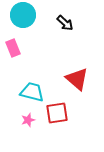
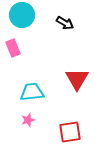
cyan circle: moved 1 px left
black arrow: rotated 12 degrees counterclockwise
red triangle: rotated 20 degrees clockwise
cyan trapezoid: rotated 20 degrees counterclockwise
red square: moved 13 px right, 19 px down
